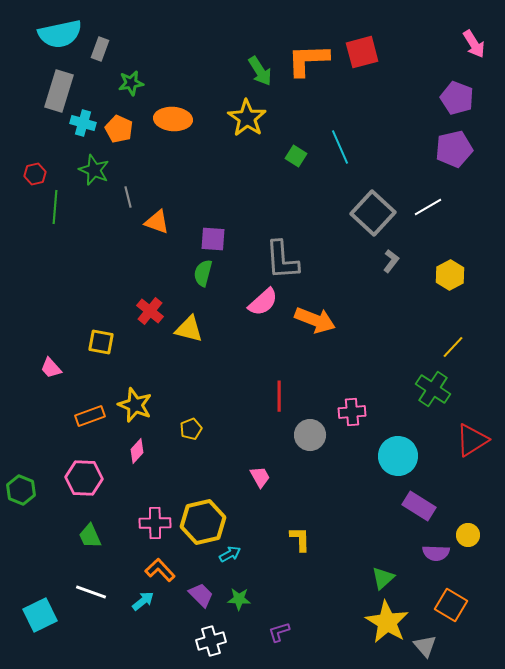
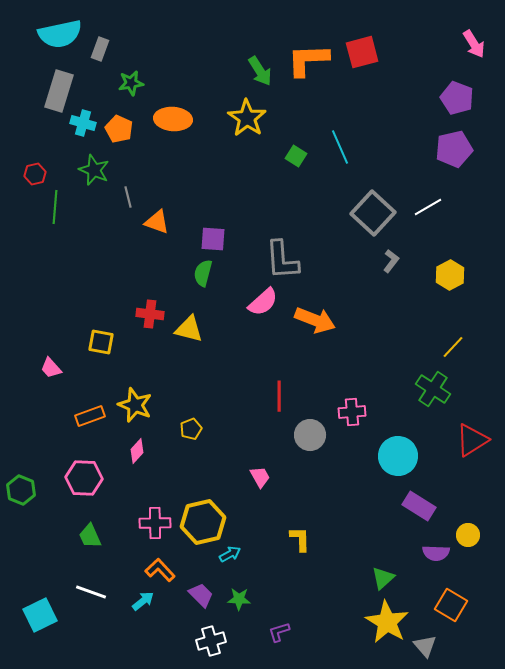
red cross at (150, 311): moved 3 px down; rotated 32 degrees counterclockwise
